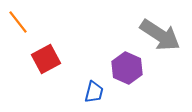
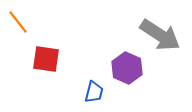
red square: rotated 36 degrees clockwise
